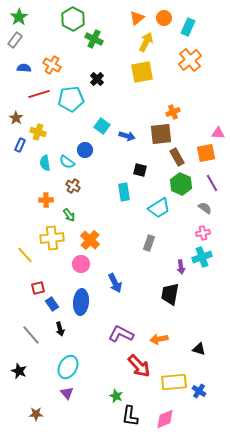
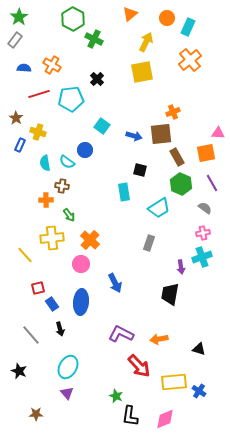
orange triangle at (137, 18): moved 7 px left, 4 px up
orange circle at (164, 18): moved 3 px right
blue arrow at (127, 136): moved 7 px right
brown cross at (73, 186): moved 11 px left; rotated 24 degrees counterclockwise
